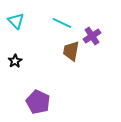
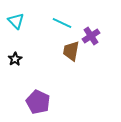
purple cross: moved 1 px left
black star: moved 2 px up
